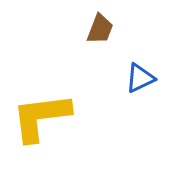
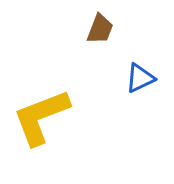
yellow L-shape: rotated 14 degrees counterclockwise
